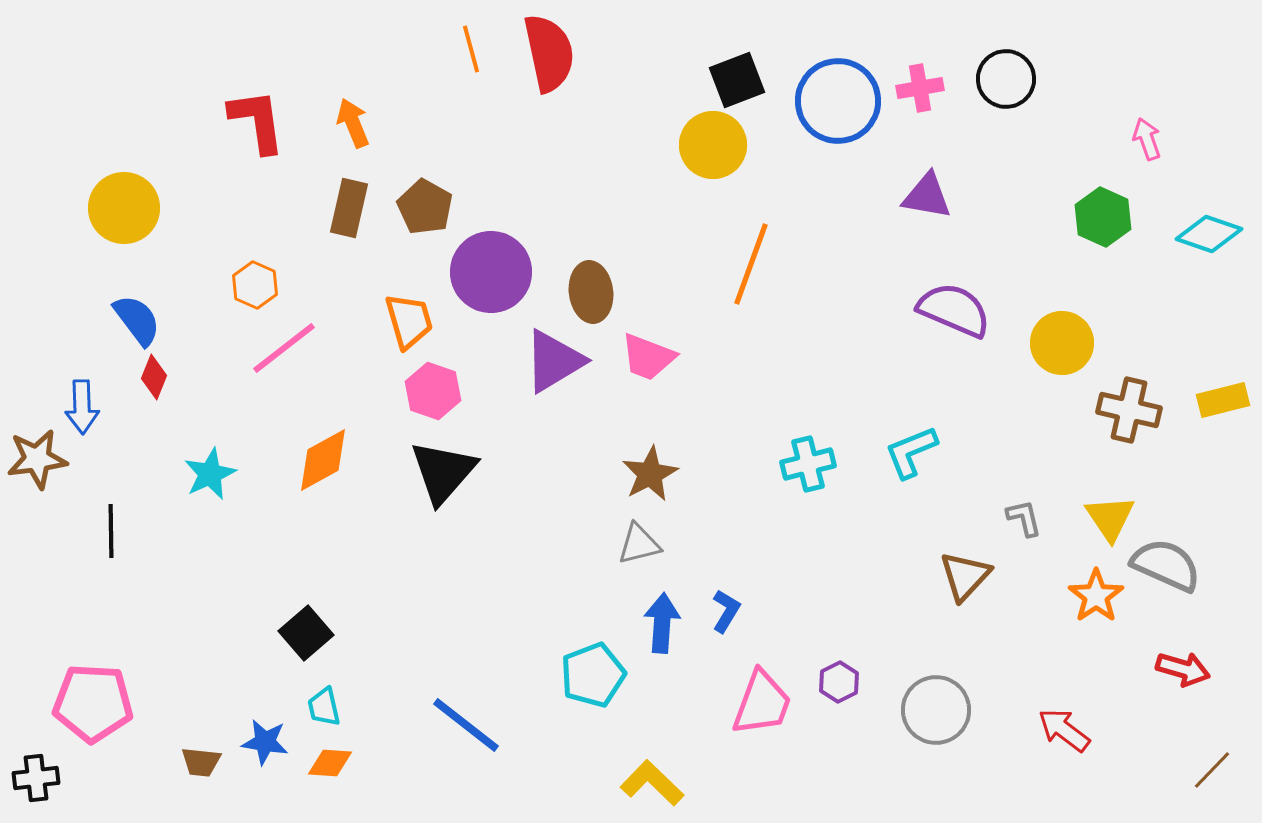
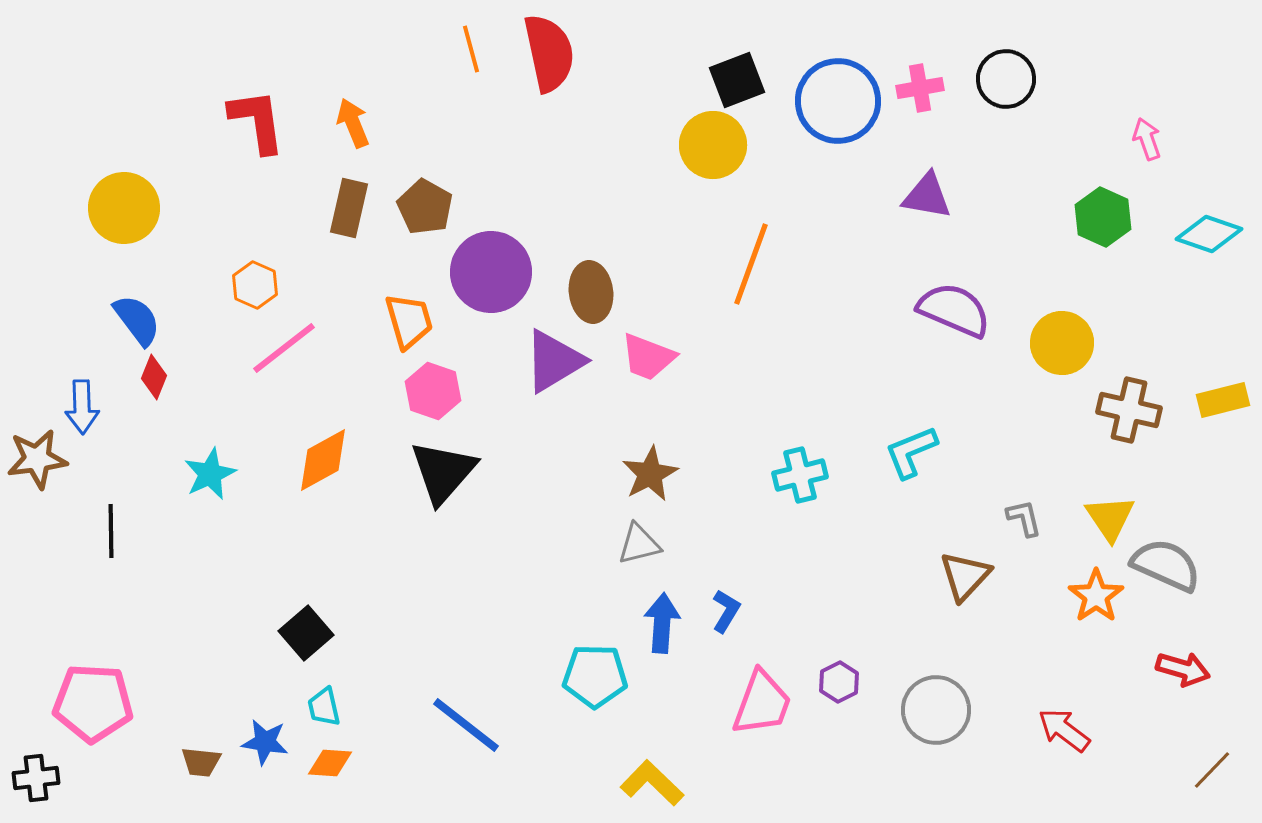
cyan cross at (808, 464): moved 8 px left, 11 px down
cyan pentagon at (593, 675): moved 2 px right, 1 px down; rotated 22 degrees clockwise
